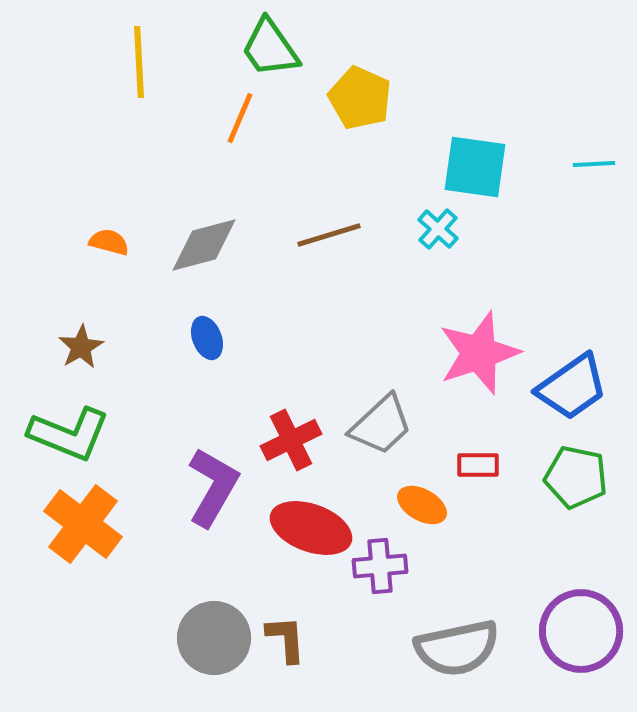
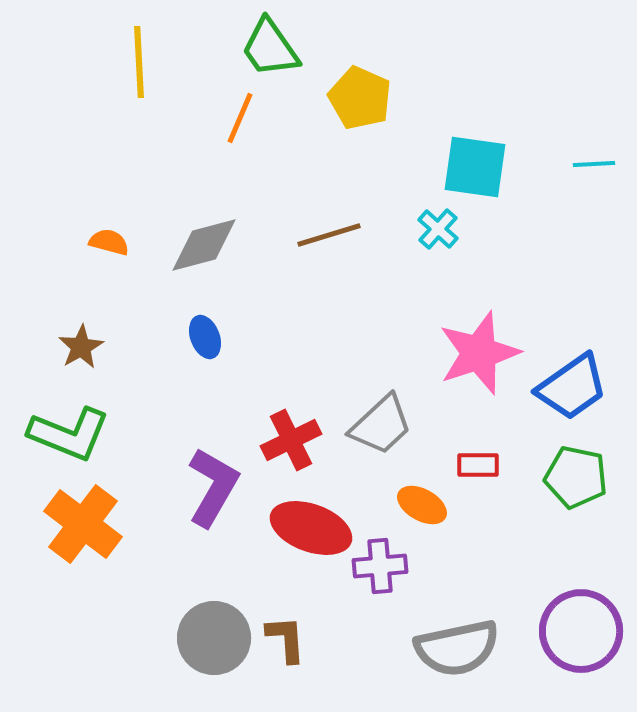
blue ellipse: moved 2 px left, 1 px up
